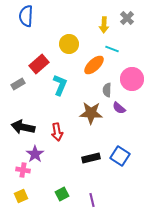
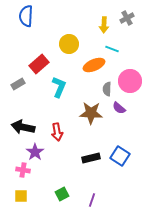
gray cross: rotated 16 degrees clockwise
orange ellipse: rotated 20 degrees clockwise
pink circle: moved 2 px left, 2 px down
cyan L-shape: moved 1 px left, 2 px down
gray semicircle: moved 1 px up
purple star: moved 2 px up
yellow square: rotated 24 degrees clockwise
purple line: rotated 32 degrees clockwise
